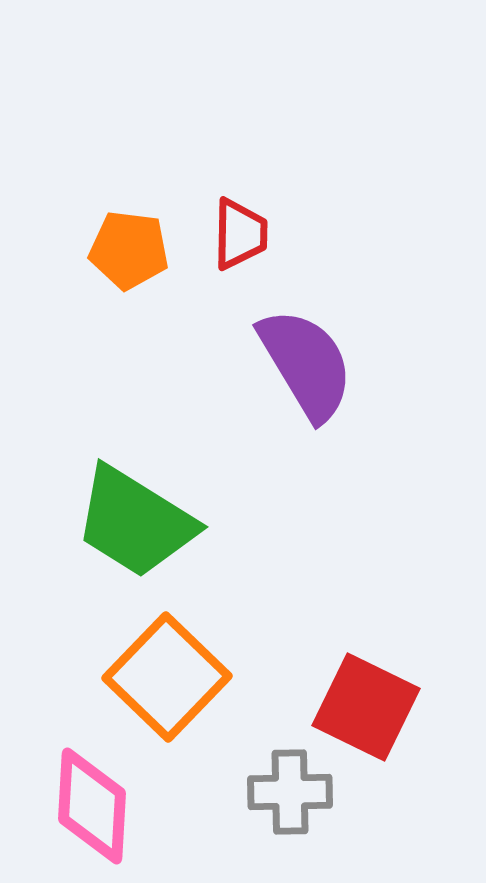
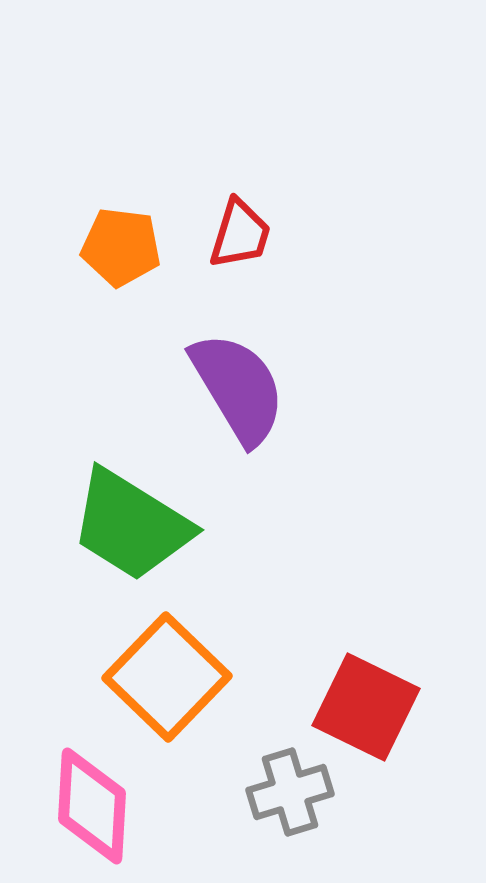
red trapezoid: rotated 16 degrees clockwise
orange pentagon: moved 8 px left, 3 px up
purple semicircle: moved 68 px left, 24 px down
green trapezoid: moved 4 px left, 3 px down
gray cross: rotated 16 degrees counterclockwise
